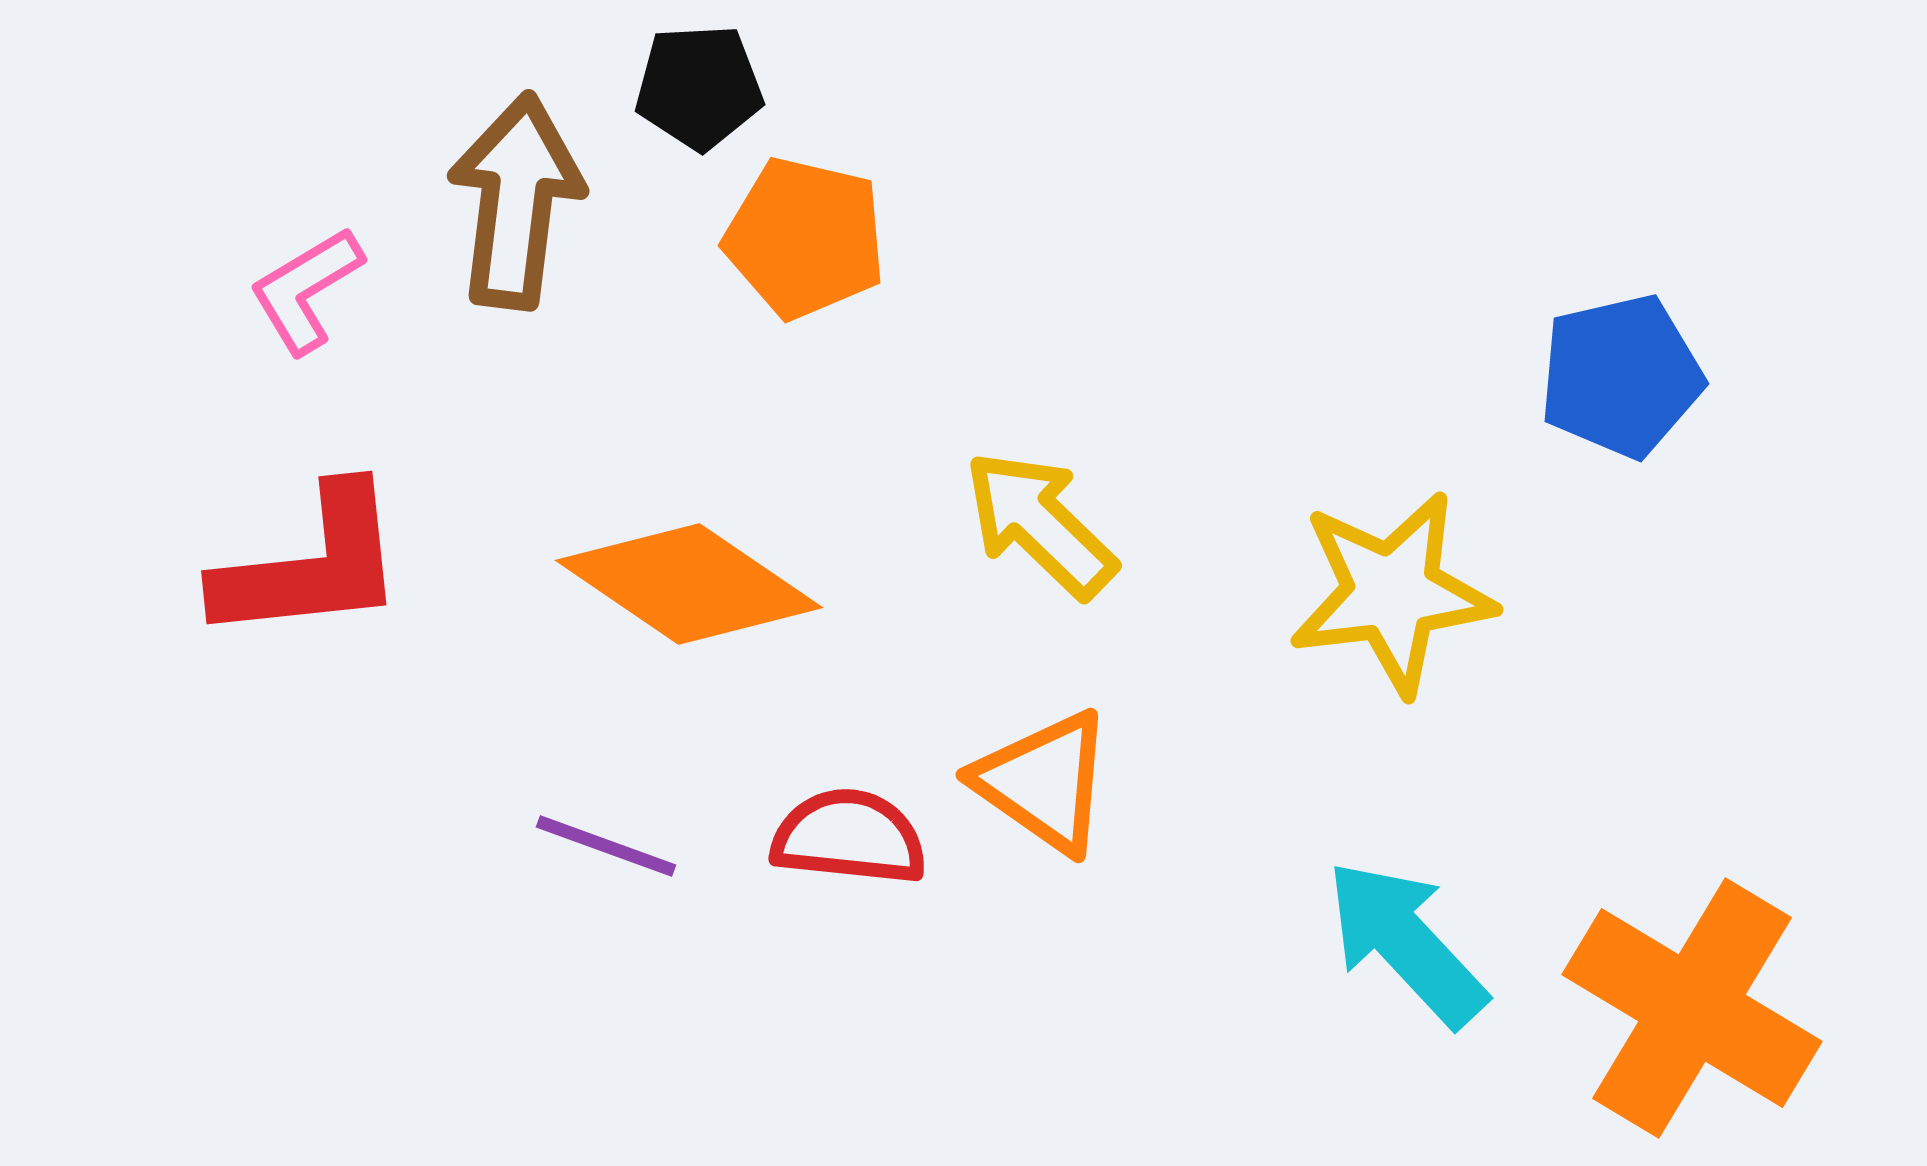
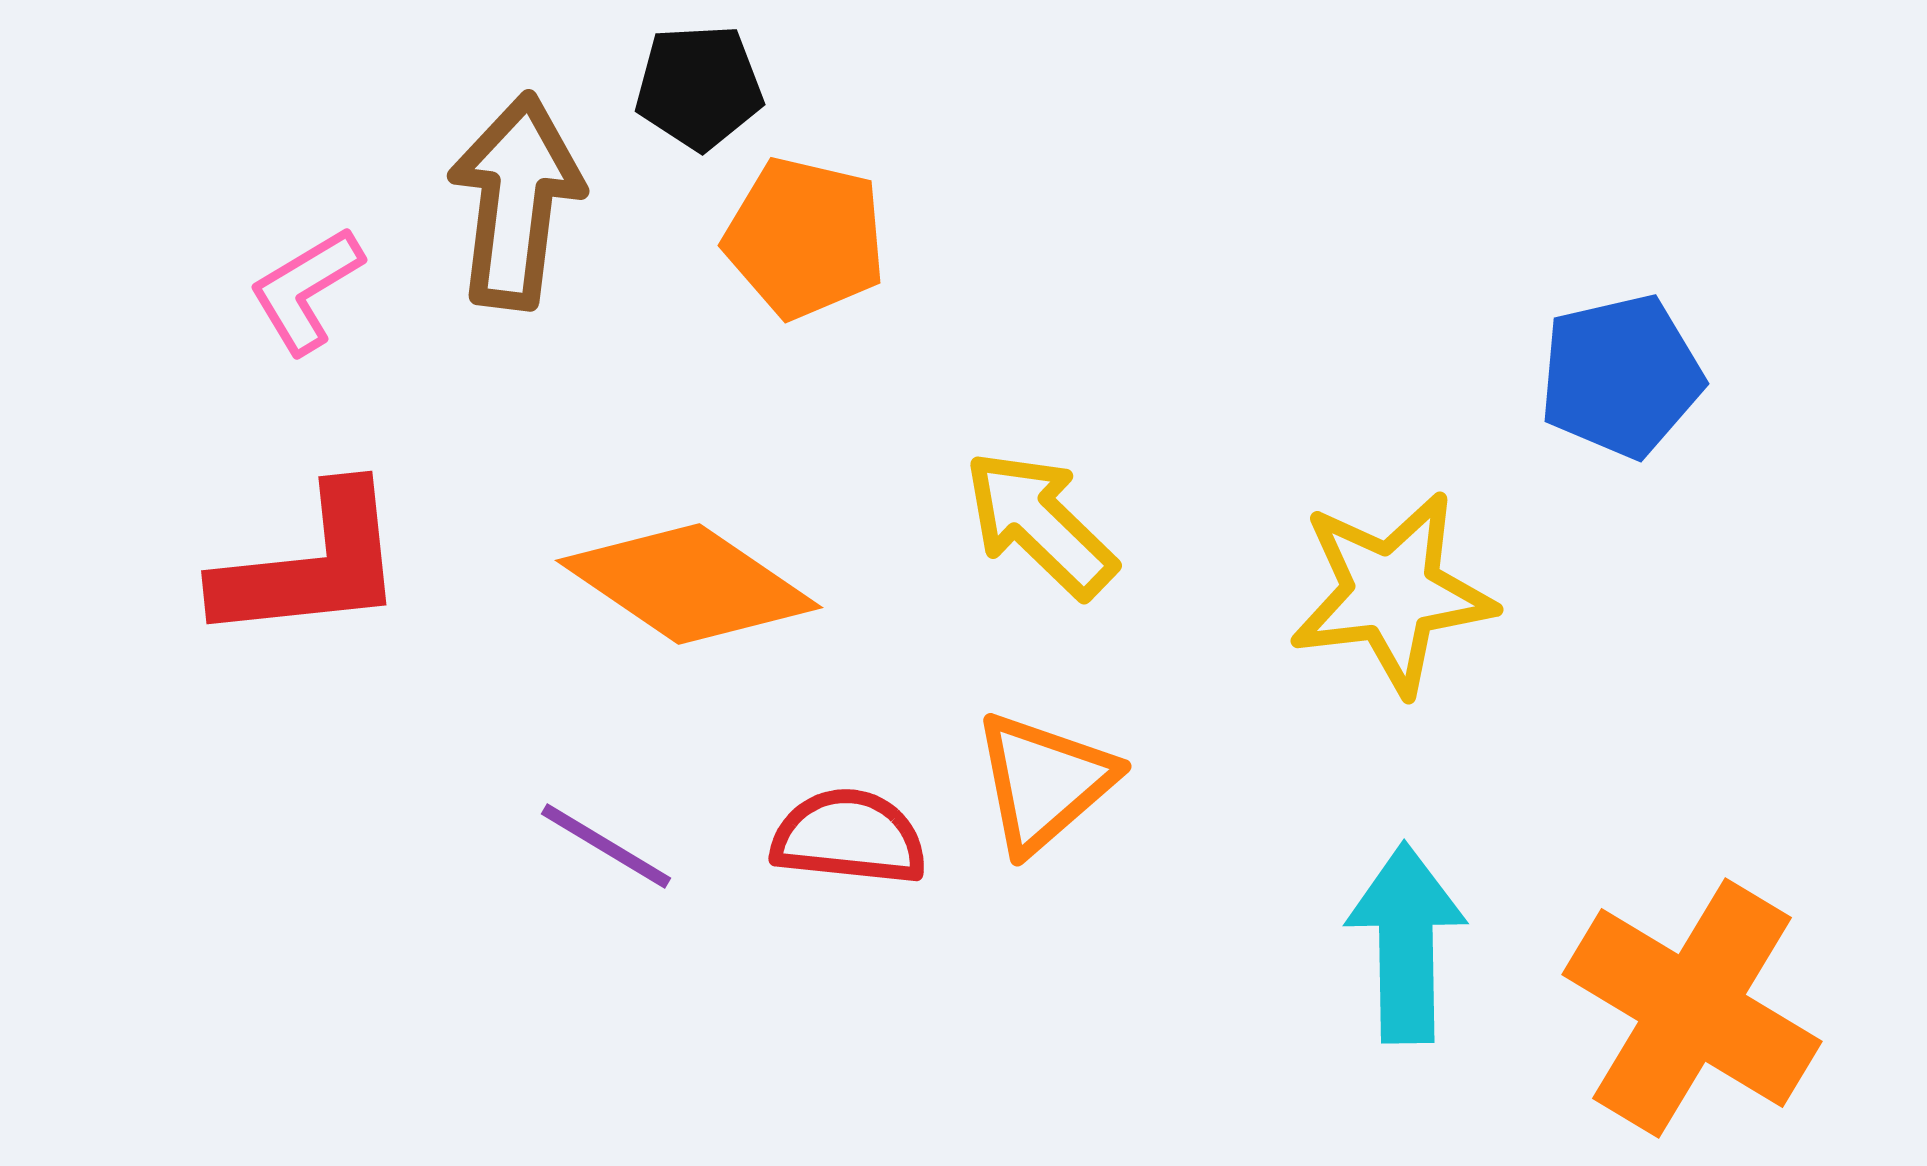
orange triangle: rotated 44 degrees clockwise
purple line: rotated 11 degrees clockwise
cyan arrow: rotated 42 degrees clockwise
